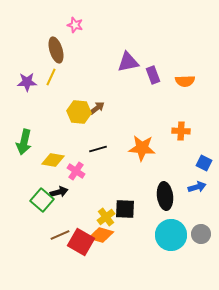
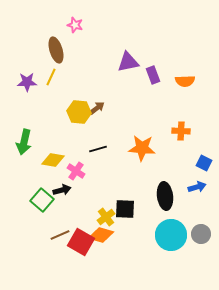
black arrow: moved 3 px right, 2 px up
